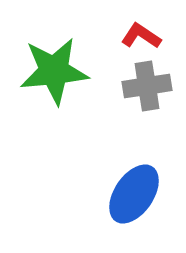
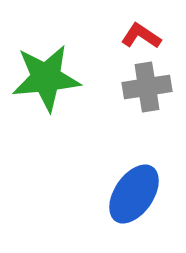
green star: moved 8 px left, 7 px down
gray cross: moved 1 px down
